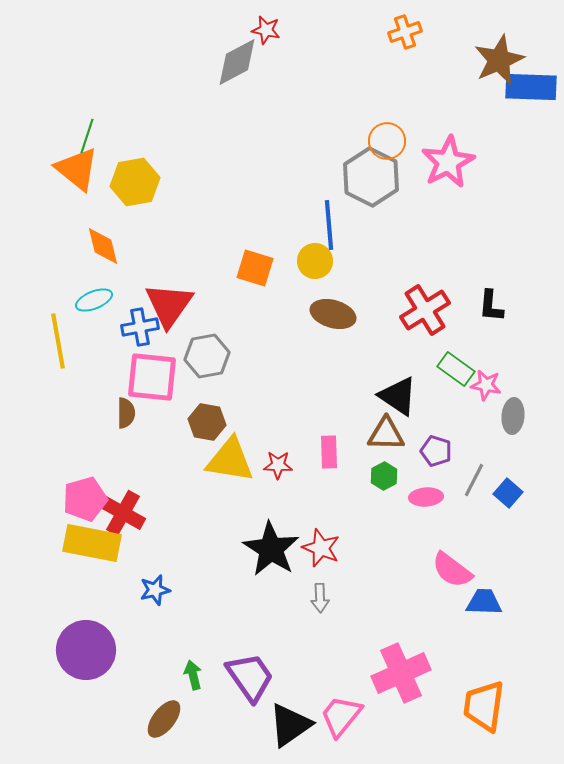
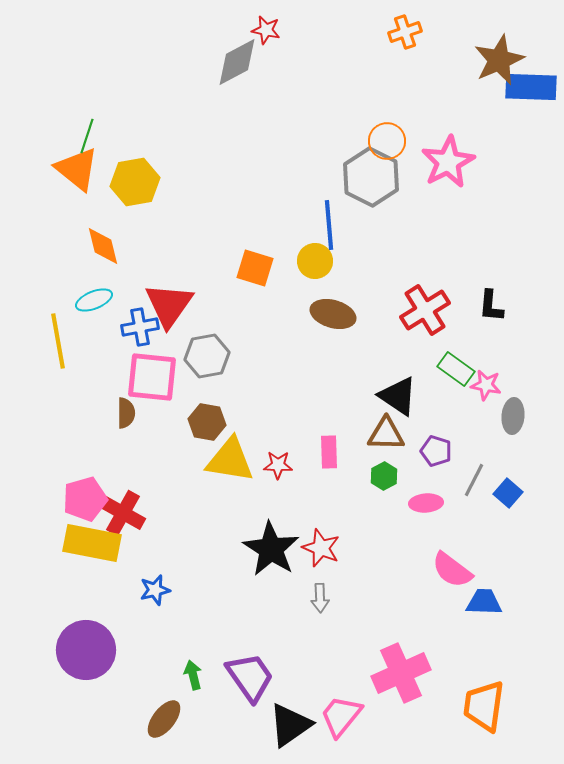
pink ellipse at (426, 497): moved 6 px down
